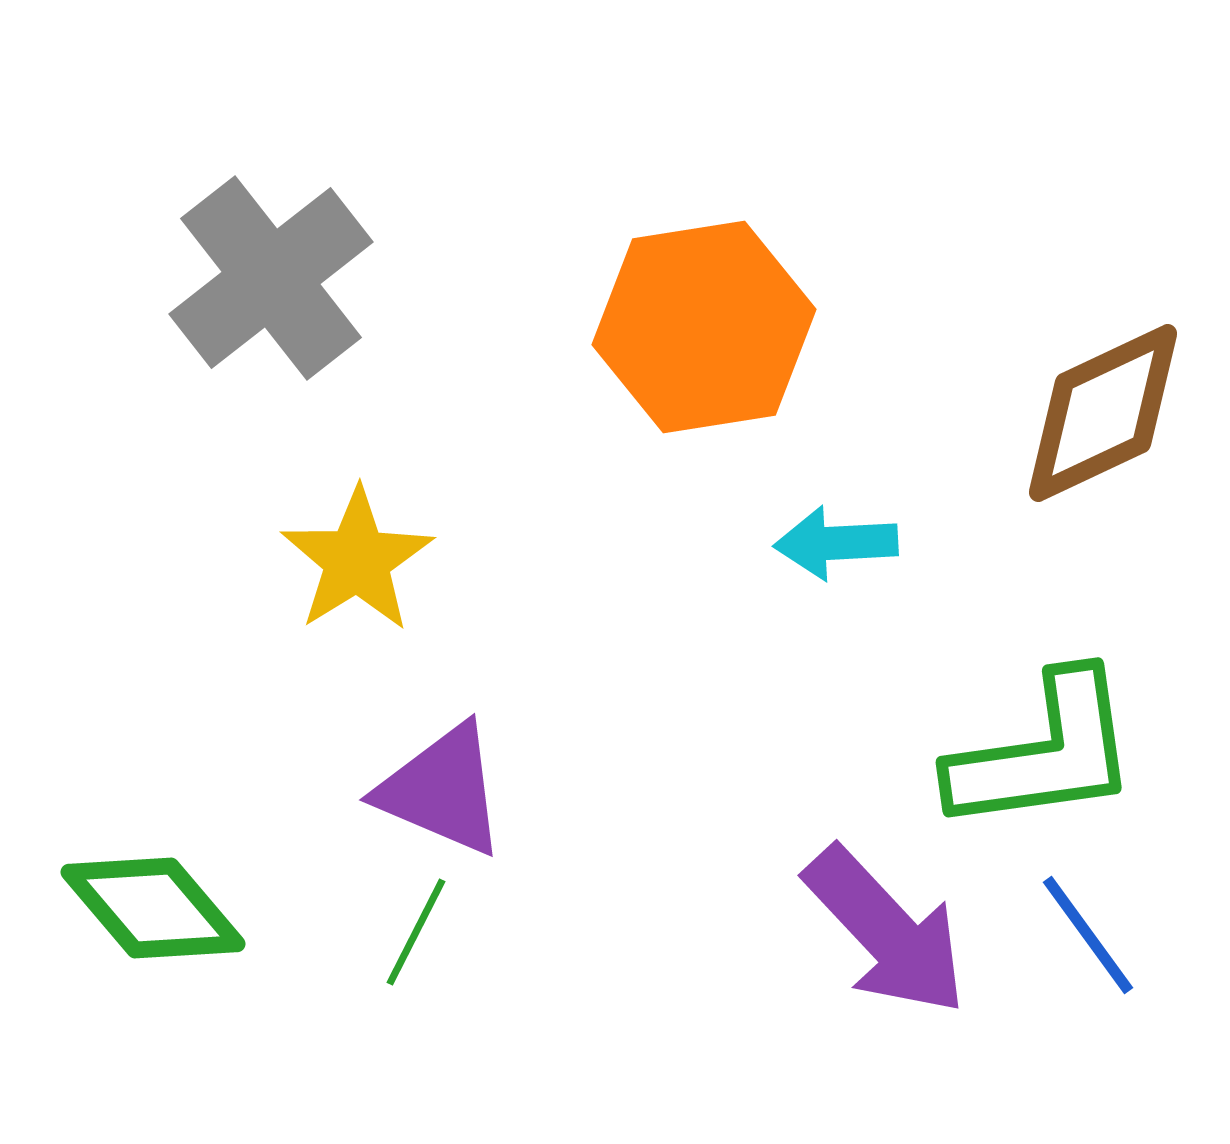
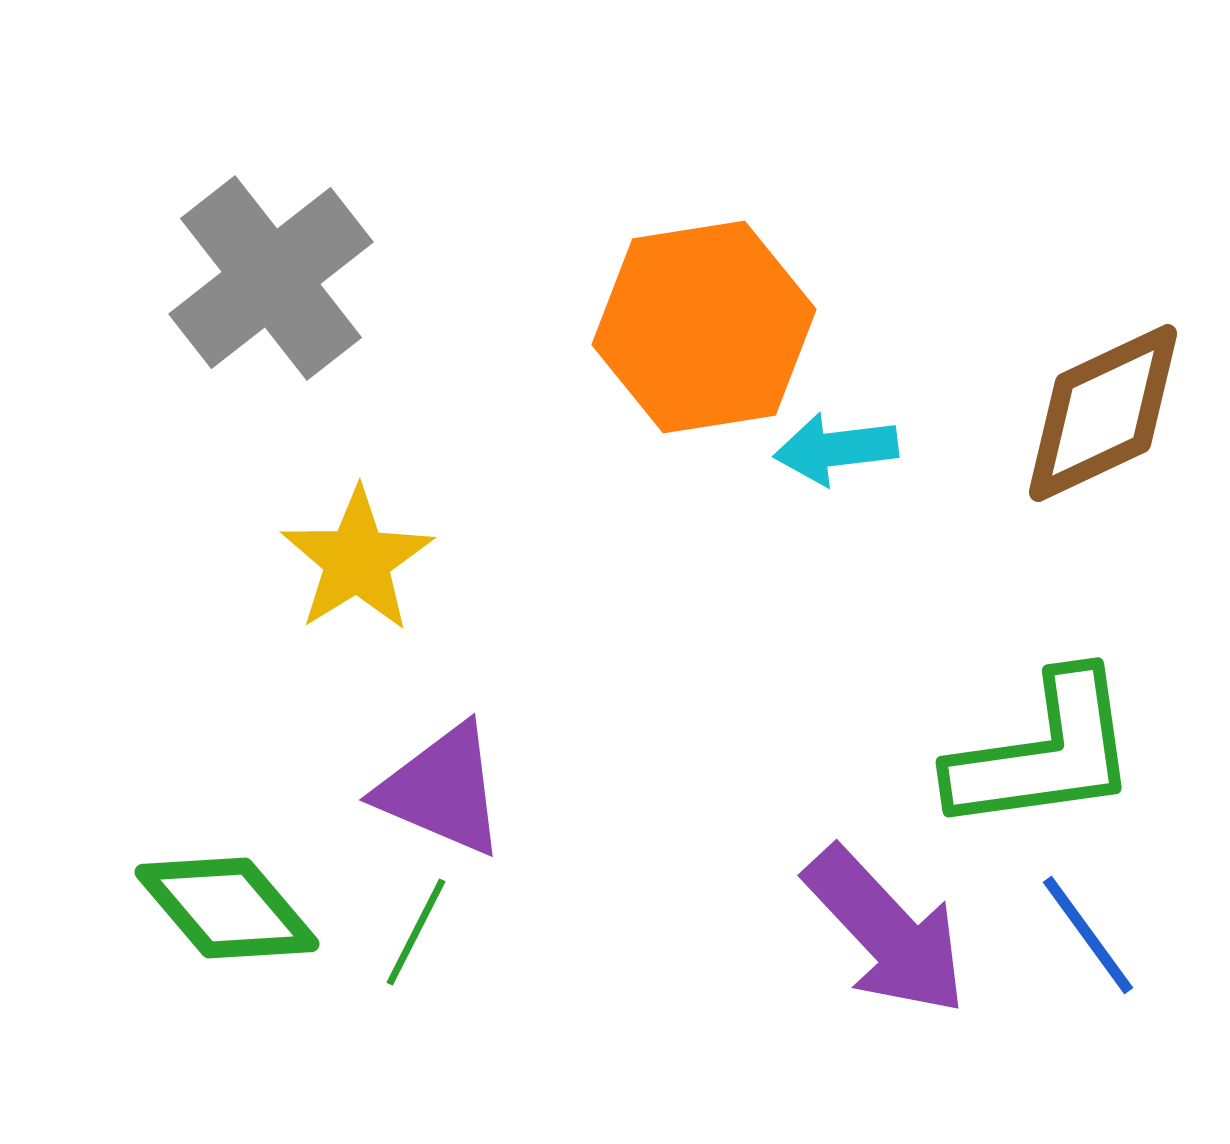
cyan arrow: moved 94 px up; rotated 4 degrees counterclockwise
green diamond: moved 74 px right
